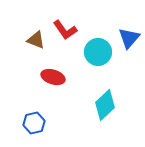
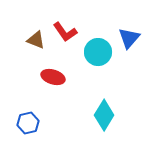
red L-shape: moved 2 px down
cyan diamond: moved 1 px left, 10 px down; rotated 16 degrees counterclockwise
blue hexagon: moved 6 px left
